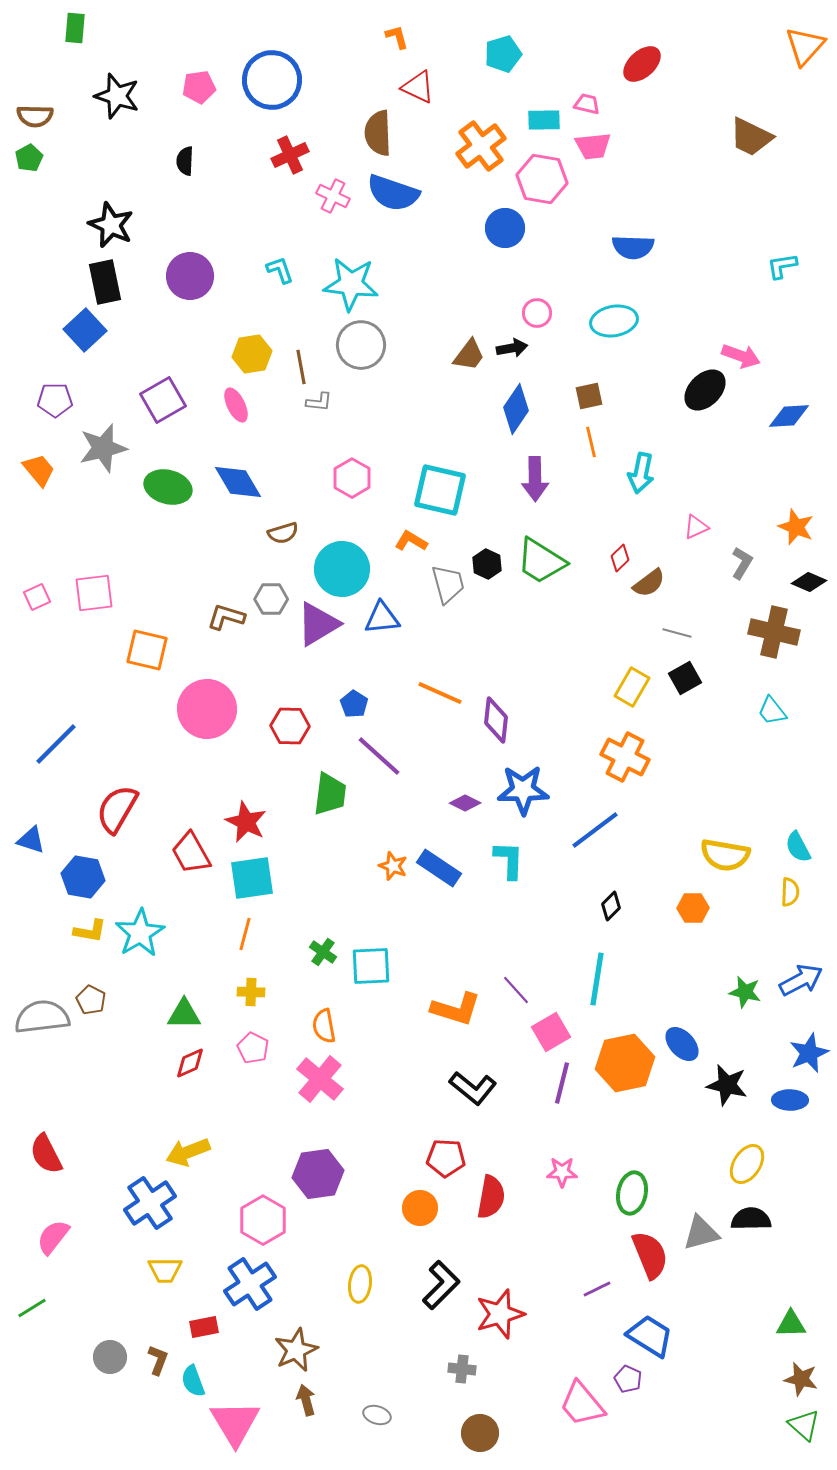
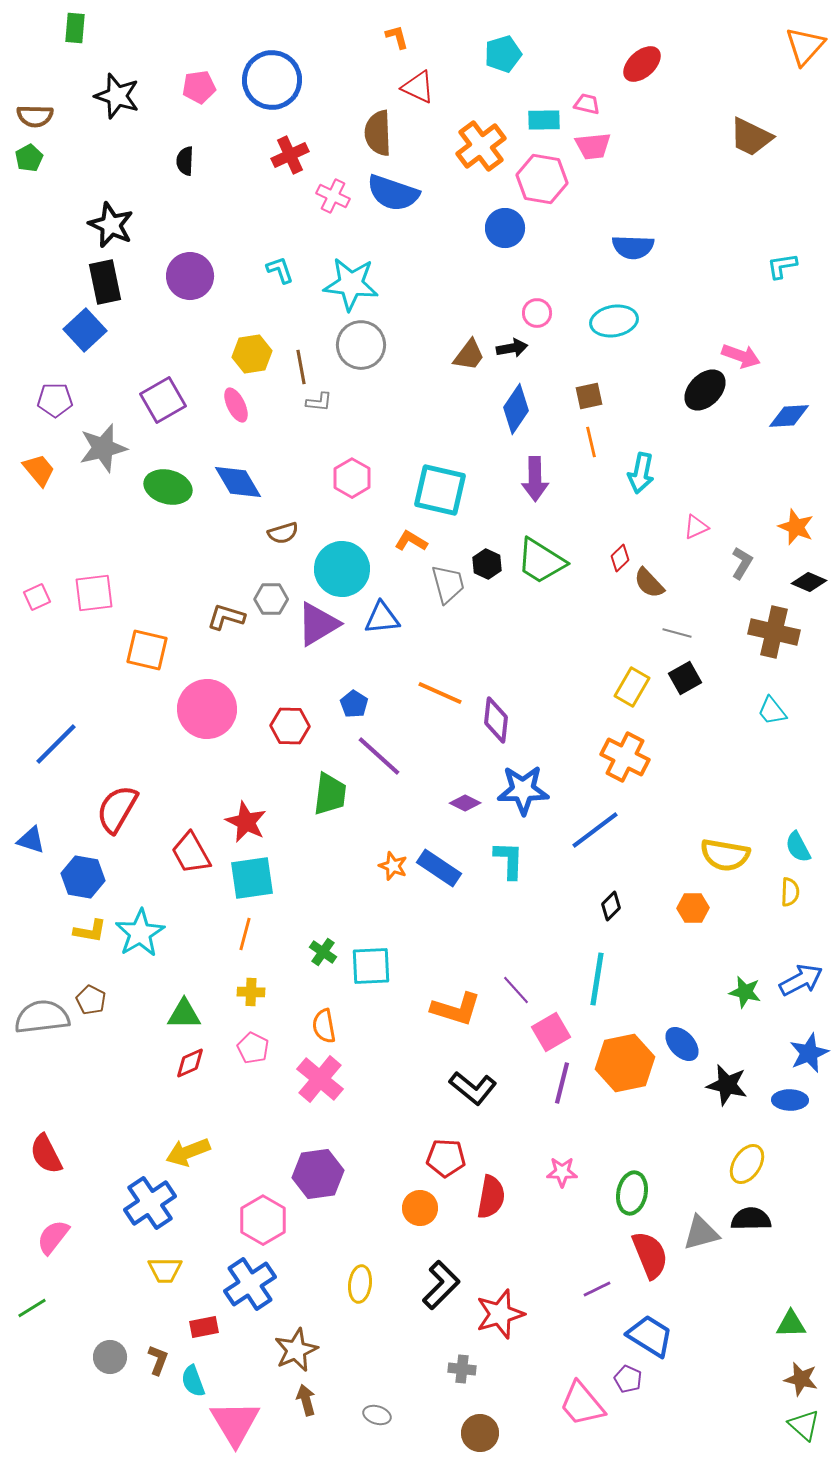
brown semicircle at (649, 583): rotated 84 degrees clockwise
